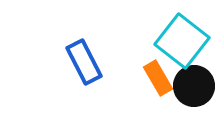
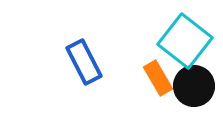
cyan square: moved 3 px right
